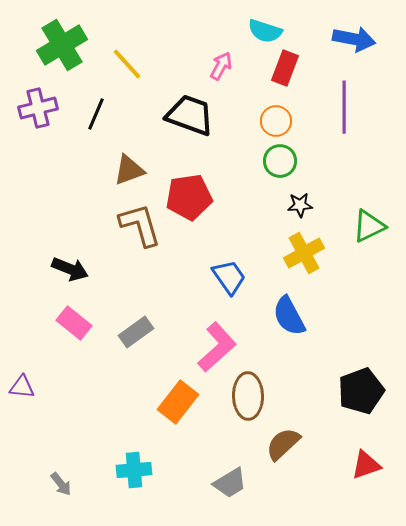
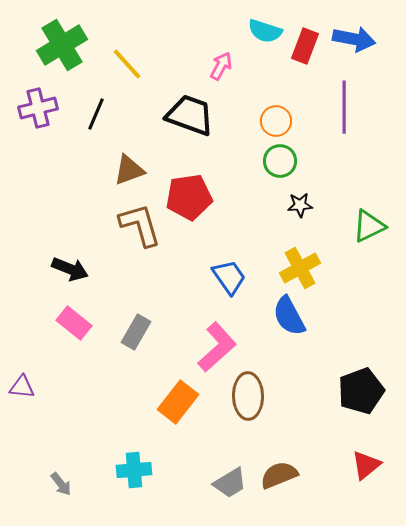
red rectangle: moved 20 px right, 22 px up
yellow cross: moved 4 px left, 15 px down
gray rectangle: rotated 24 degrees counterclockwise
brown semicircle: moved 4 px left, 31 px down; rotated 21 degrees clockwise
red triangle: rotated 20 degrees counterclockwise
